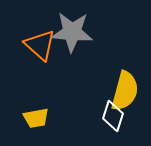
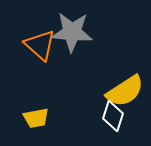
yellow semicircle: rotated 42 degrees clockwise
